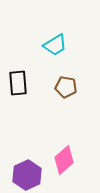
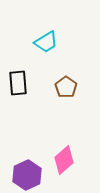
cyan trapezoid: moved 9 px left, 3 px up
brown pentagon: rotated 25 degrees clockwise
